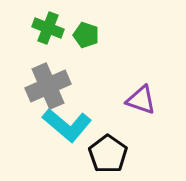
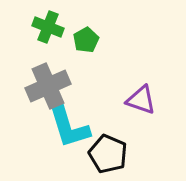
green cross: moved 1 px up
green pentagon: moved 5 px down; rotated 25 degrees clockwise
cyan L-shape: moved 2 px right, 2 px down; rotated 33 degrees clockwise
black pentagon: rotated 12 degrees counterclockwise
